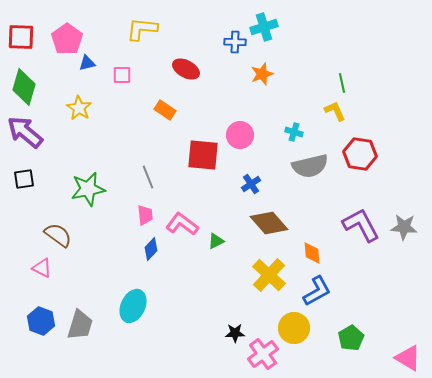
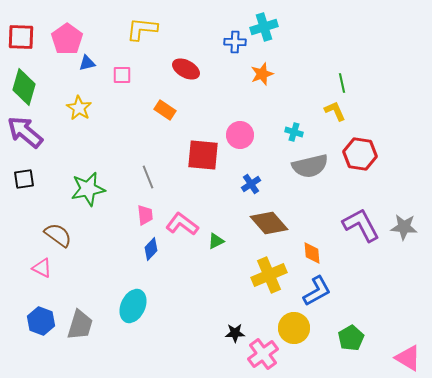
yellow cross at (269, 275): rotated 24 degrees clockwise
